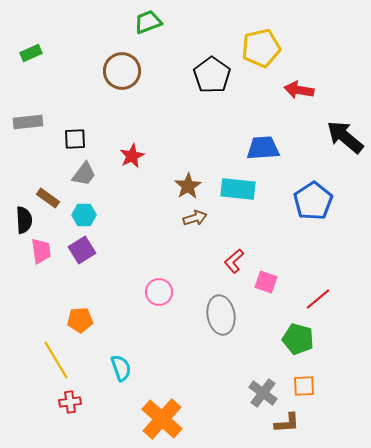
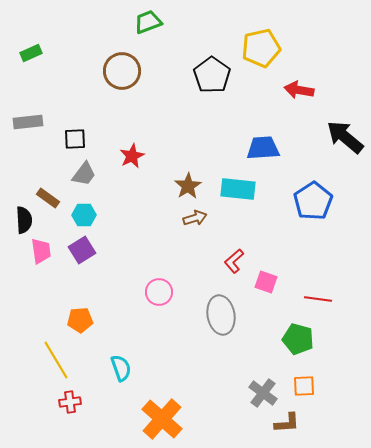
red line: rotated 48 degrees clockwise
